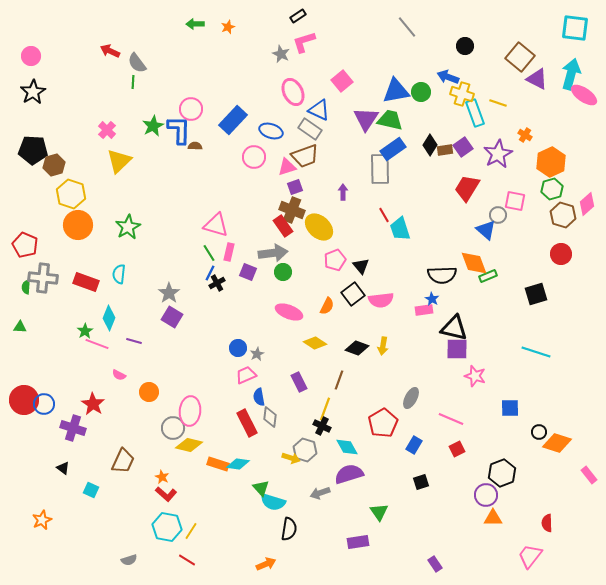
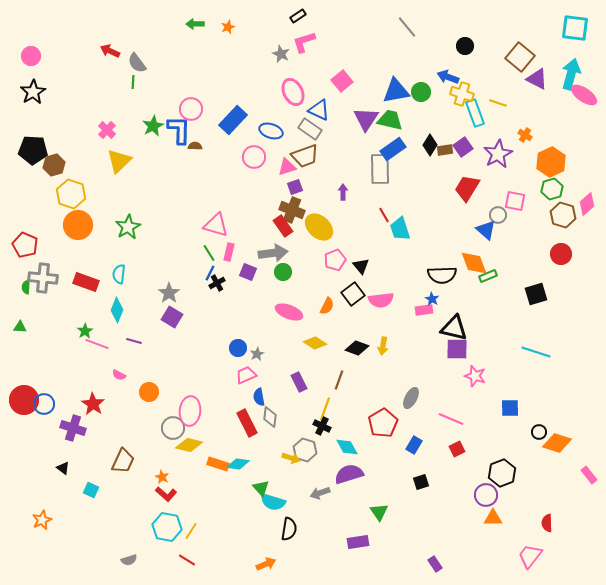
cyan diamond at (109, 318): moved 8 px right, 8 px up
